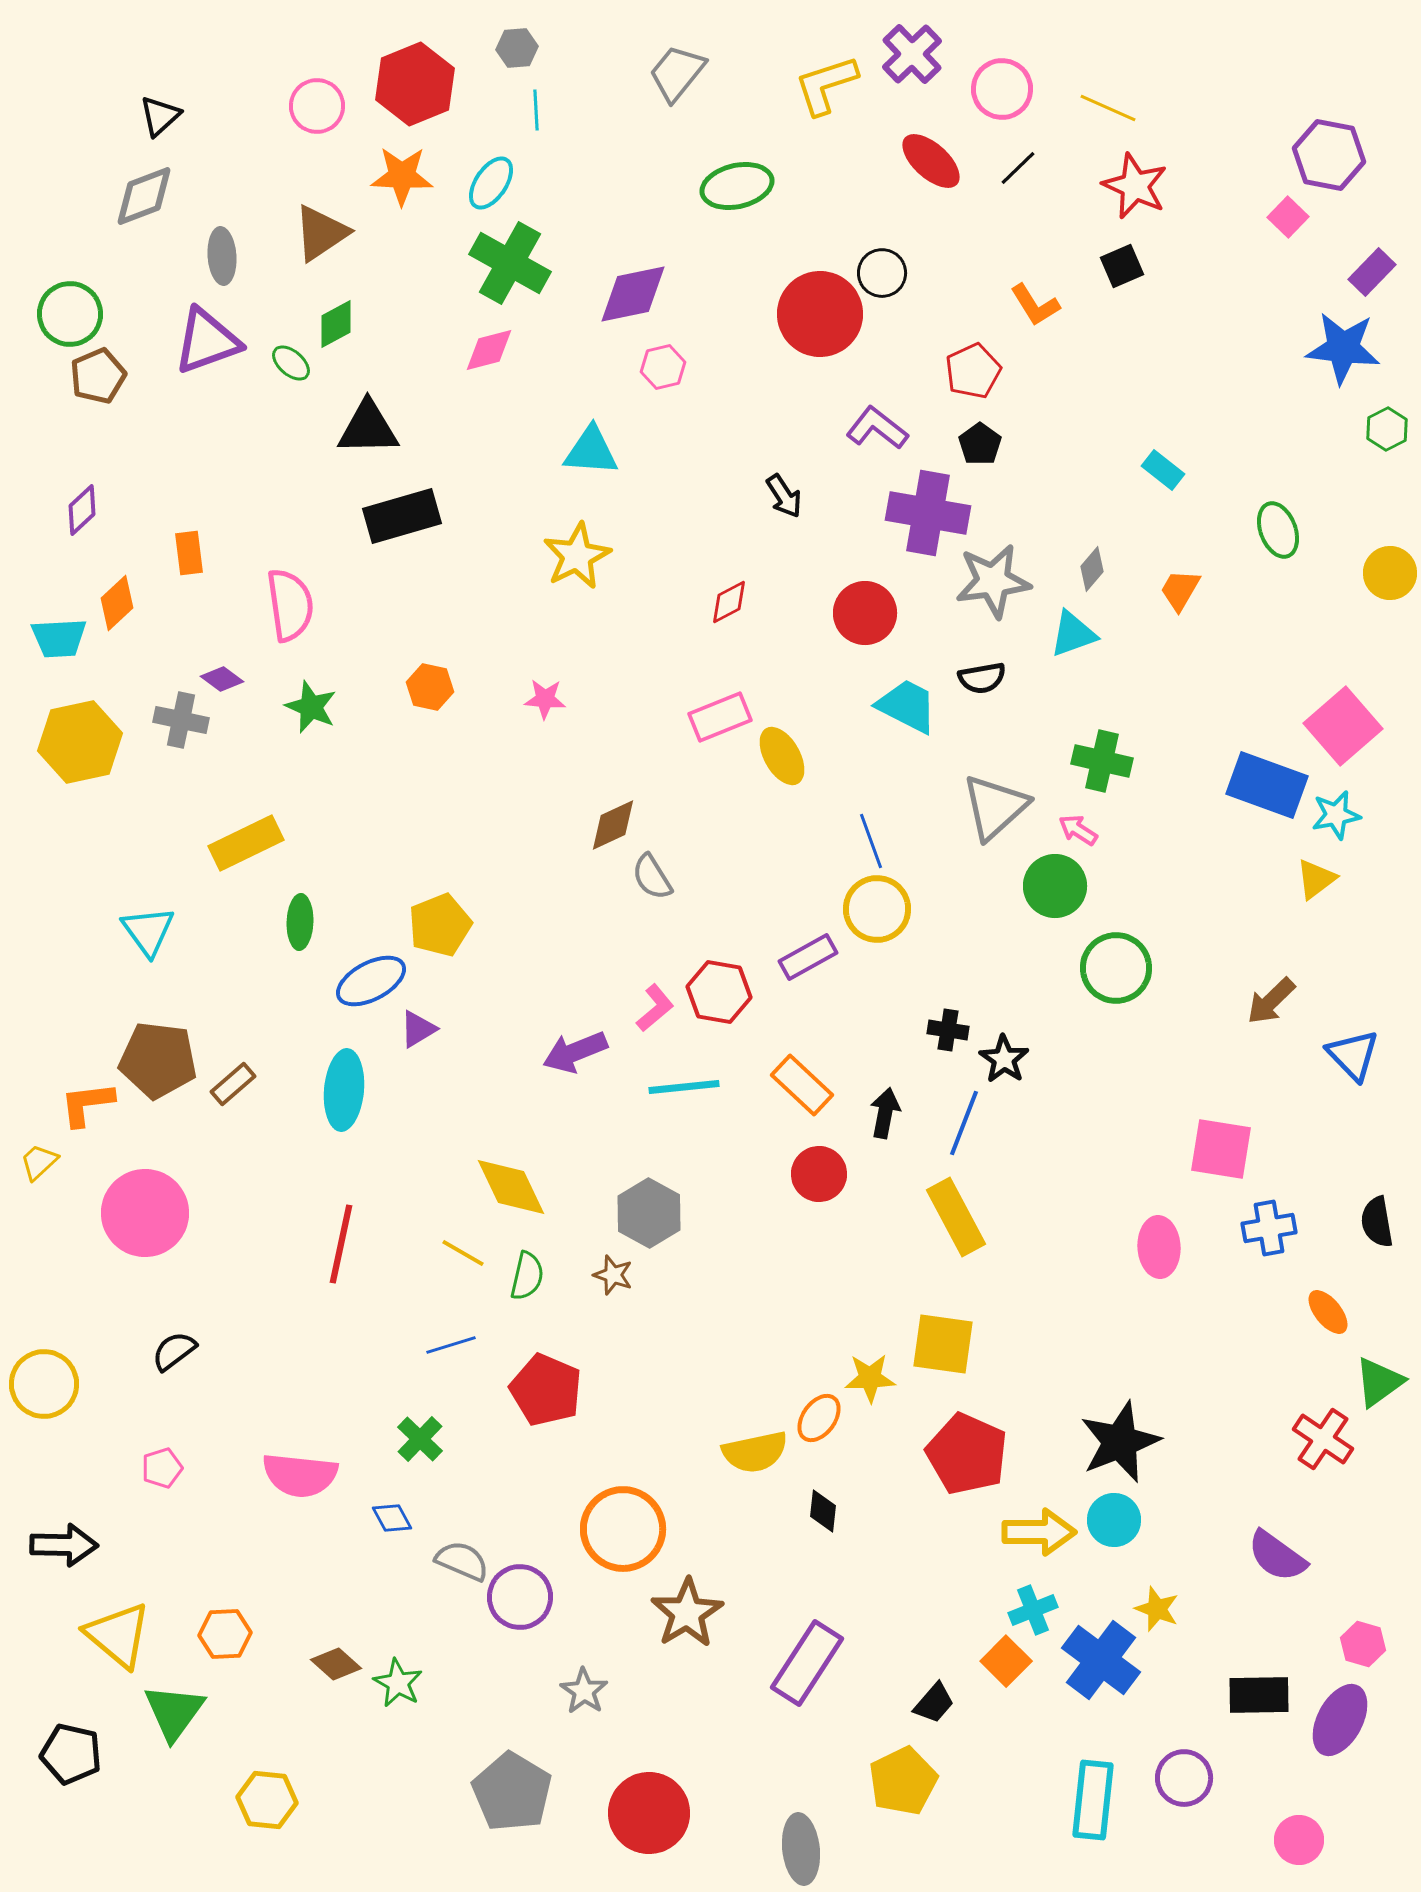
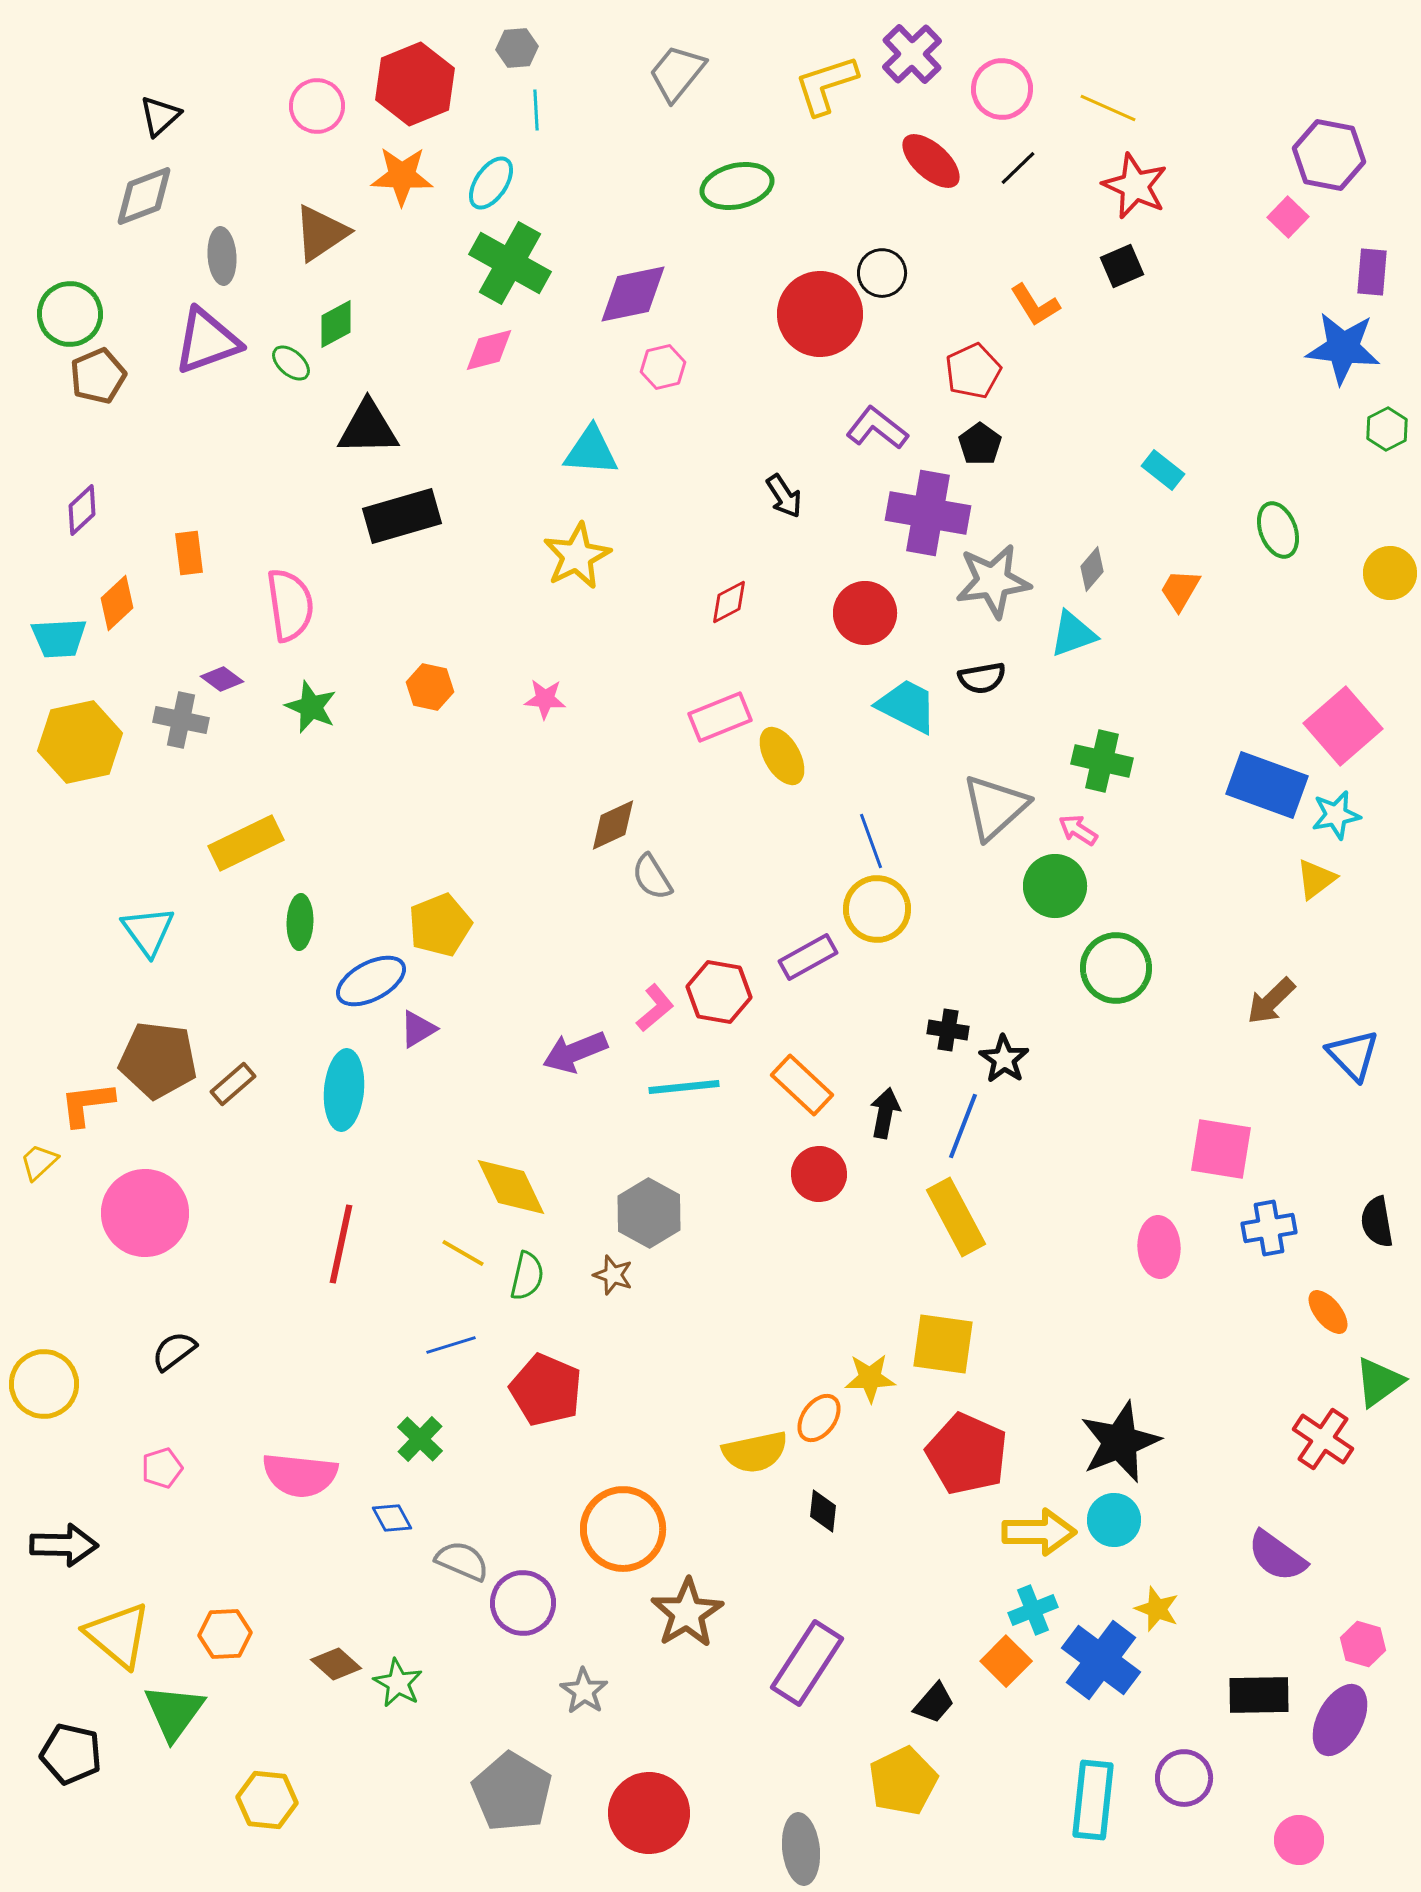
purple rectangle at (1372, 272): rotated 39 degrees counterclockwise
blue line at (964, 1123): moved 1 px left, 3 px down
purple circle at (520, 1597): moved 3 px right, 6 px down
